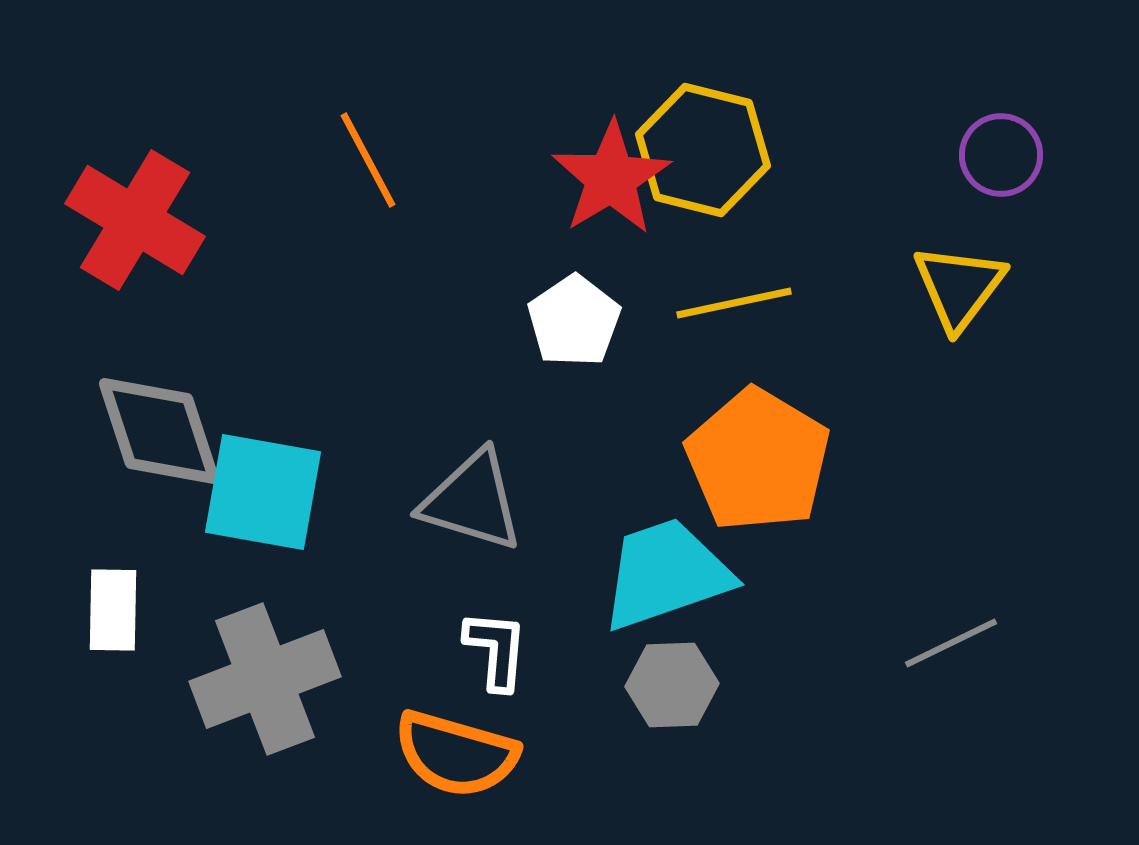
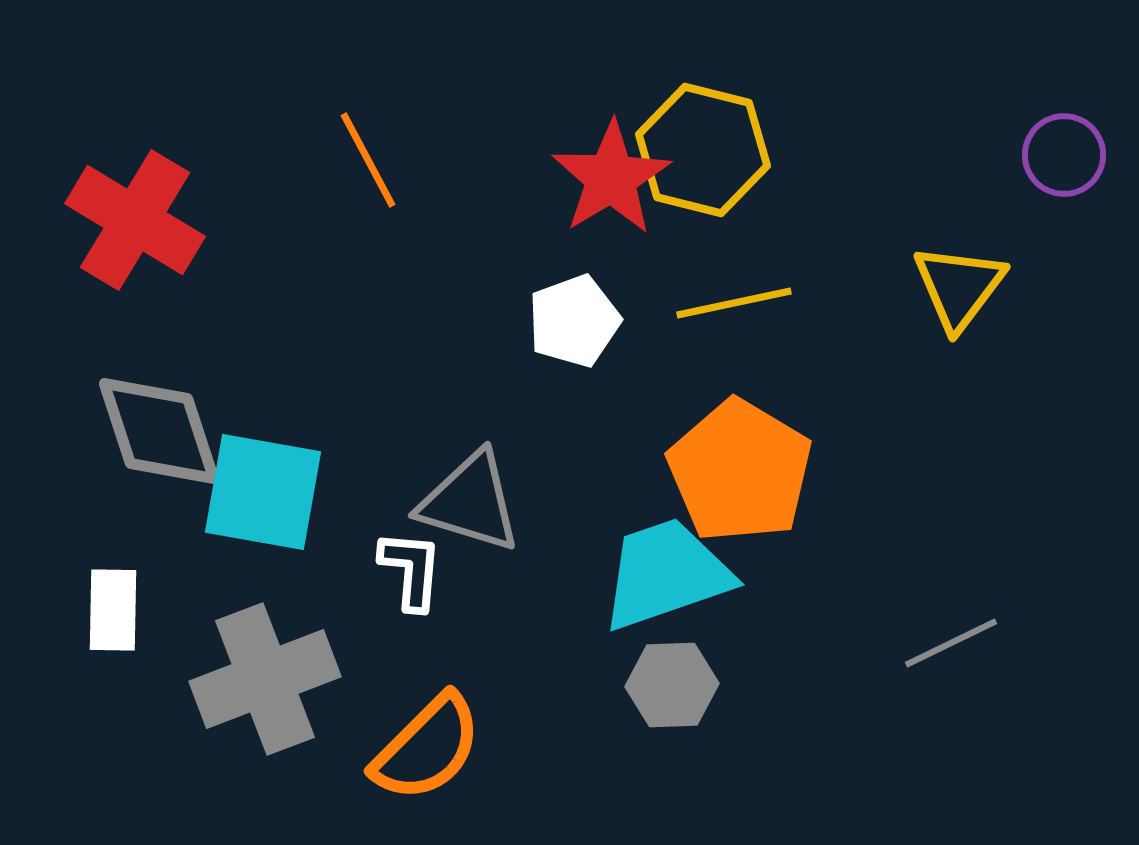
purple circle: moved 63 px right
white pentagon: rotated 14 degrees clockwise
orange pentagon: moved 18 px left, 11 px down
gray triangle: moved 2 px left, 1 px down
white L-shape: moved 85 px left, 80 px up
orange semicircle: moved 29 px left, 6 px up; rotated 61 degrees counterclockwise
